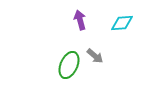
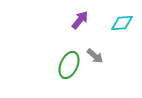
purple arrow: rotated 54 degrees clockwise
